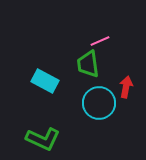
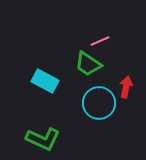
green trapezoid: rotated 48 degrees counterclockwise
